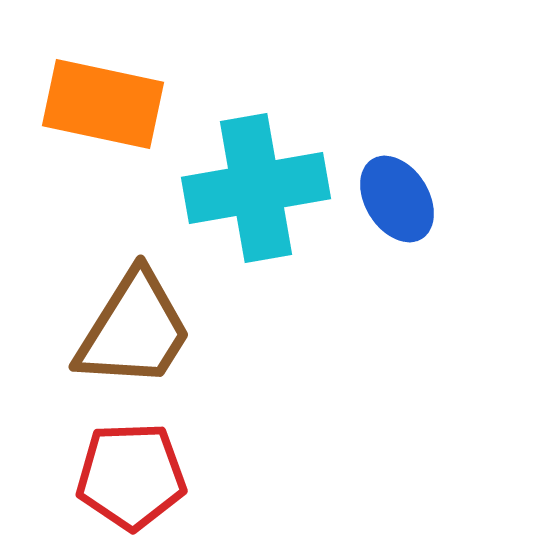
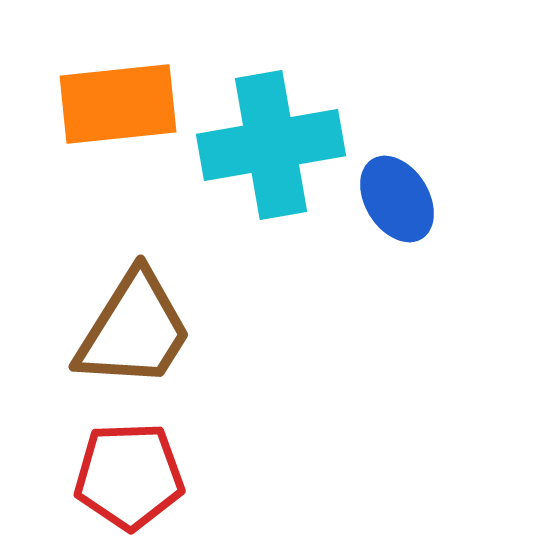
orange rectangle: moved 15 px right; rotated 18 degrees counterclockwise
cyan cross: moved 15 px right, 43 px up
red pentagon: moved 2 px left
